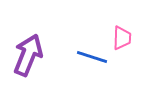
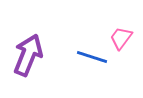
pink trapezoid: moved 1 px left; rotated 145 degrees counterclockwise
